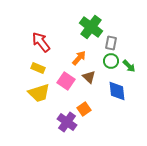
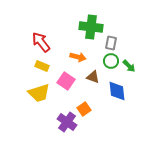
green cross: rotated 30 degrees counterclockwise
orange arrow: moved 1 px left, 1 px up; rotated 63 degrees clockwise
yellow rectangle: moved 4 px right, 2 px up
brown triangle: moved 4 px right; rotated 24 degrees counterclockwise
